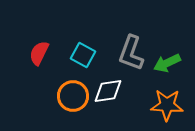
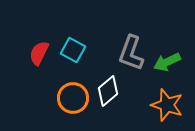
cyan square: moved 10 px left, 5 px up
green arrow: moved 1 px up
white diamond: rotated 32 degrees counterclockwise
orange circle: moved 2 px down
orange star: rotated 16 degrees clockwise
